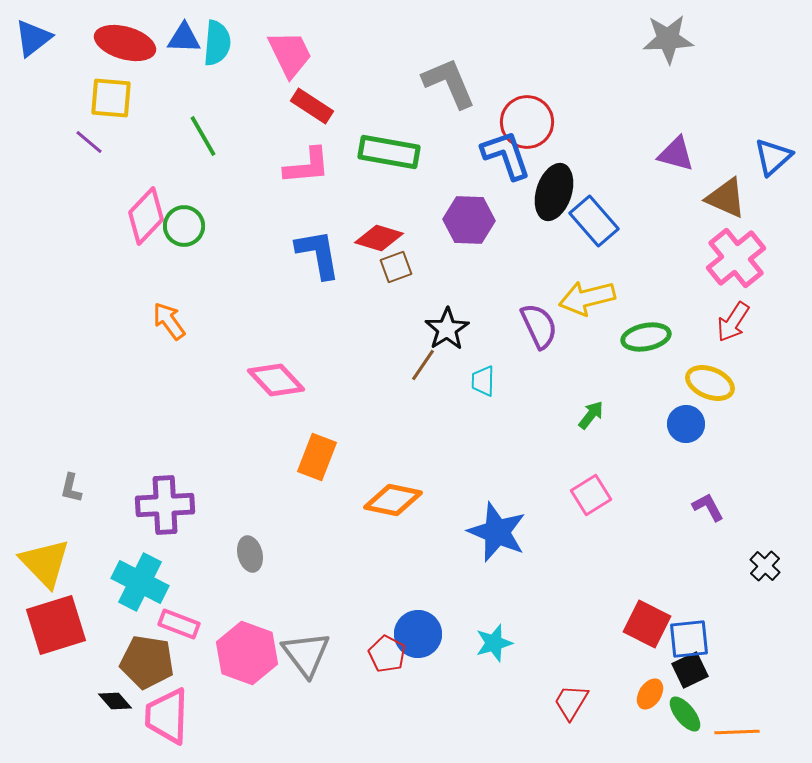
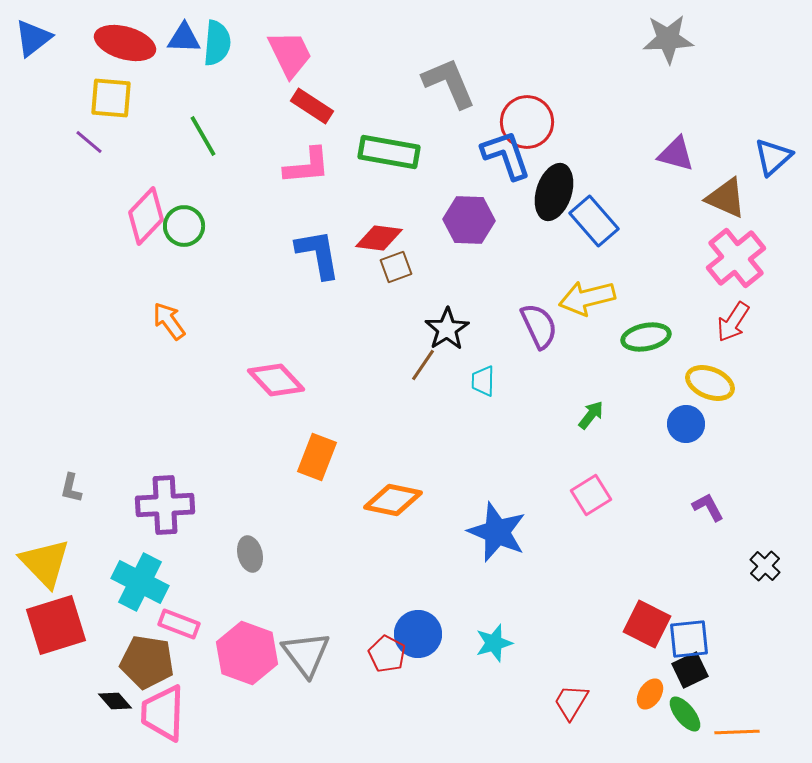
red diamond at (379, 238): rotated 9 degrees counterclockwise
pink trapezoid at (167, 716): moved 4 px left, 3 px up
